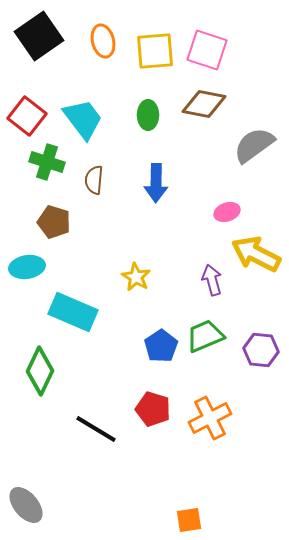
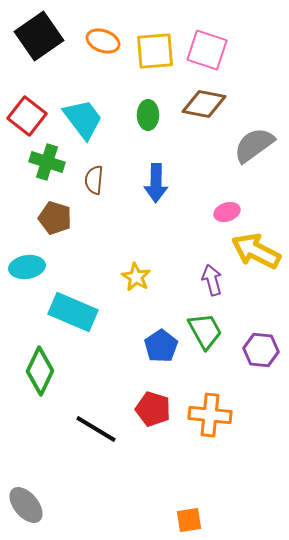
orange ellipse: rotated 56 degrees counterclockwise
brown pentagon: moved 1 px right, 4 px up
yellow arrow: moved 3 px up
green trapezoid: moved 5 px up; rotated 84 degrees clockwise
orange cross: moved 3 px up; rotated 33 degrees clockwise
